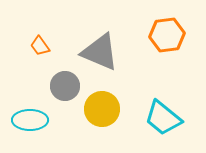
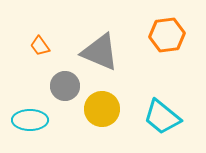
cyan trapezoid: moved 1 px left, 1 px up
